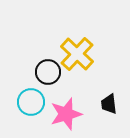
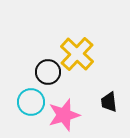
black trapezoid: moved 2 px up
pink star: moved 2 px left, 1 px down
